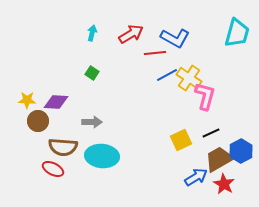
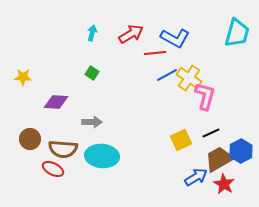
yellow star: moved 4 px left, 23 px up
brown circle: moved 8 px left, 18 px down
brown semicircle: moved 2 px down
